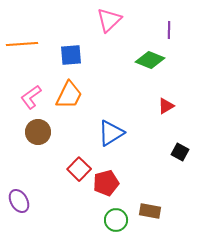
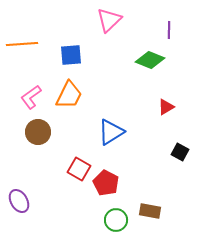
red triangle: moved 1 px down
blue triangle: moved 1 px up
red square: rotated 15 degrees counterclockwise
red pentagon: rotated 30 degrees counterclockwise
